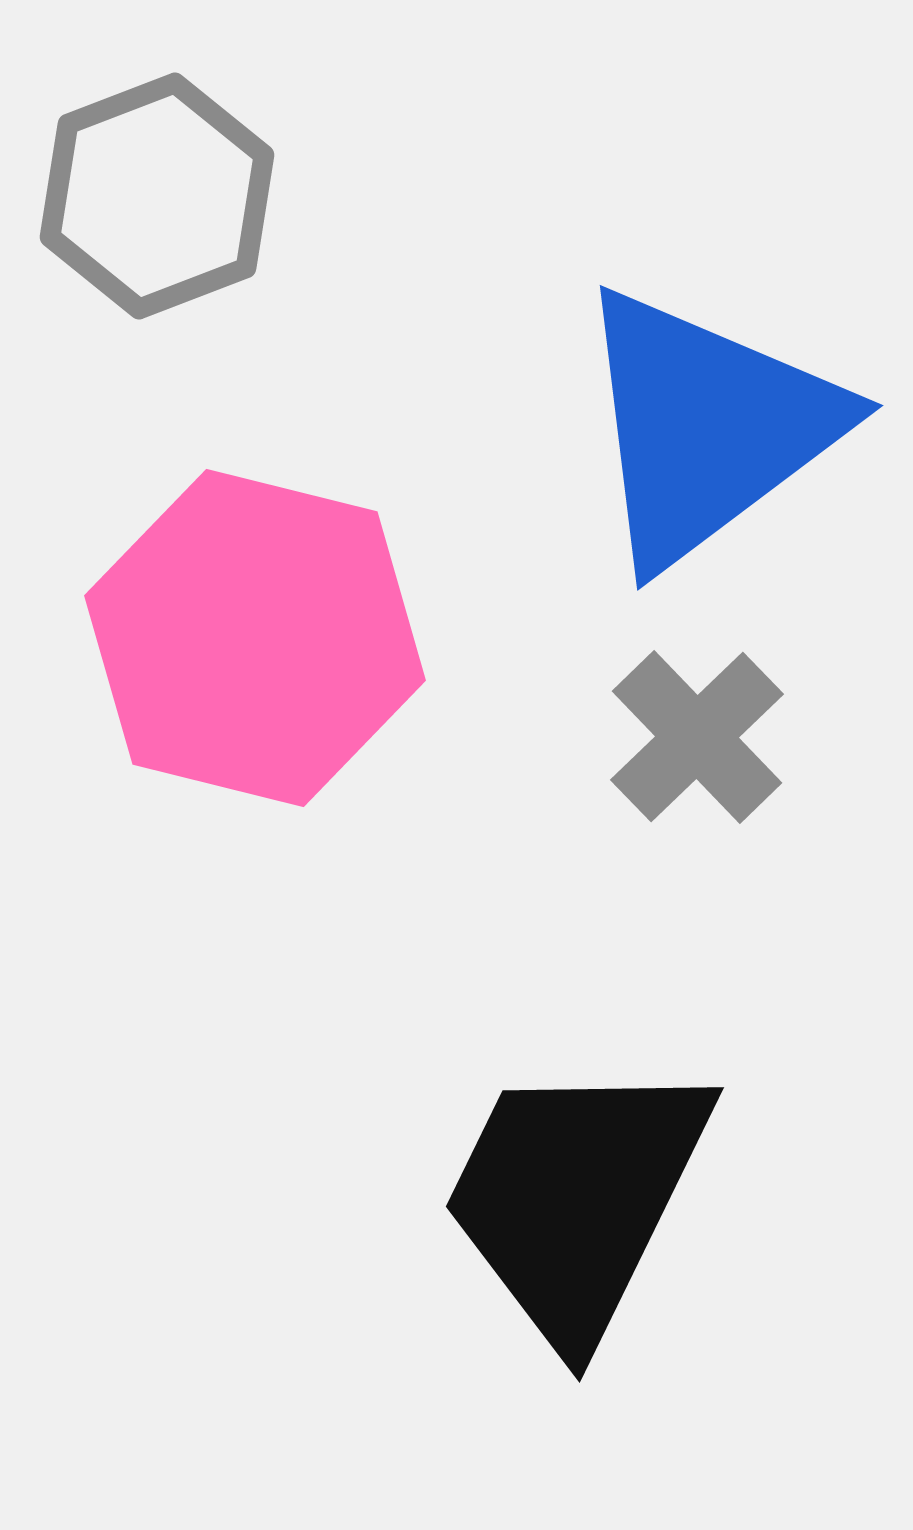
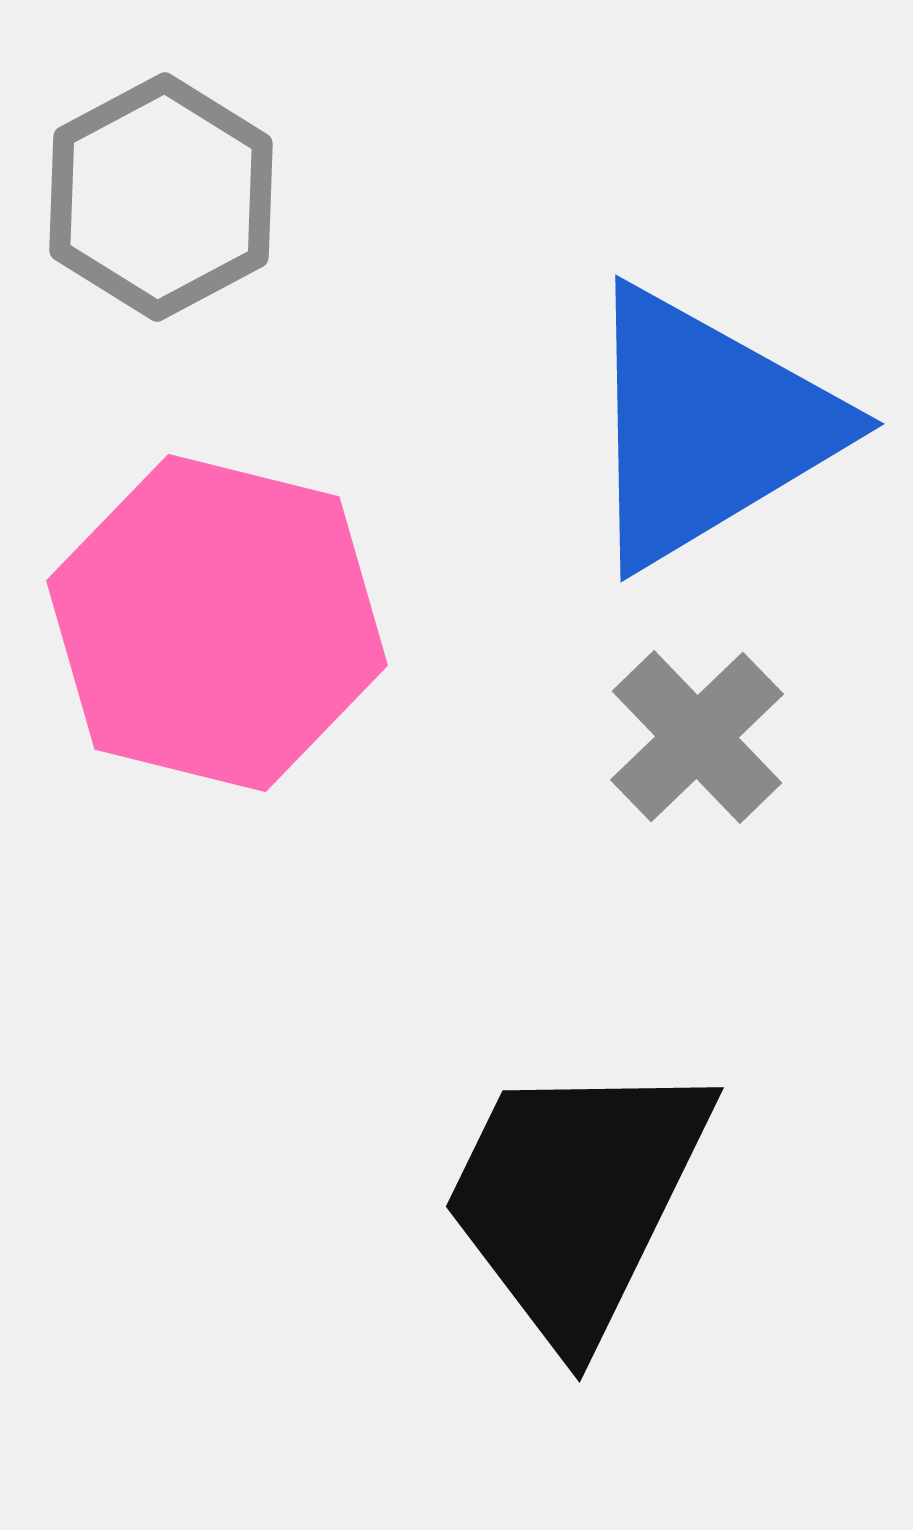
gray hexagon: moved 4 px right, 1 px down; rotated 7 degrees counterclockwise
blue triangle: rotated 6 degrees clockwise
pink hexagon: moved 38 px left, 15 px up
